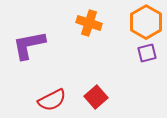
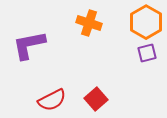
red square: moved 2 px down
